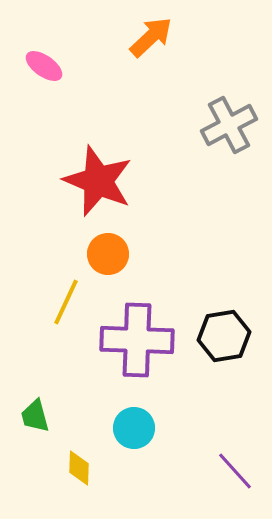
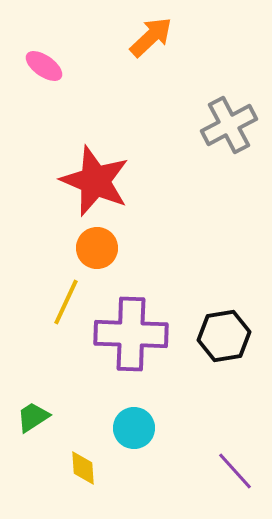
red star: moved 3 px left
orange circle: moved 11 px left, 6 px up
purple cross: moved 6 px left, 6 px up
green trapezoid: moved 2 px left, 1 px down; rotated 72 degrees clockwise
yellow diamond: moved 4 px right; rotated 6 degrees counterclockwise
